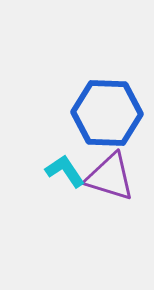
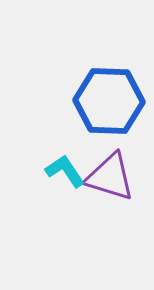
blue hexagon: moved 2 px right, 12 px up
